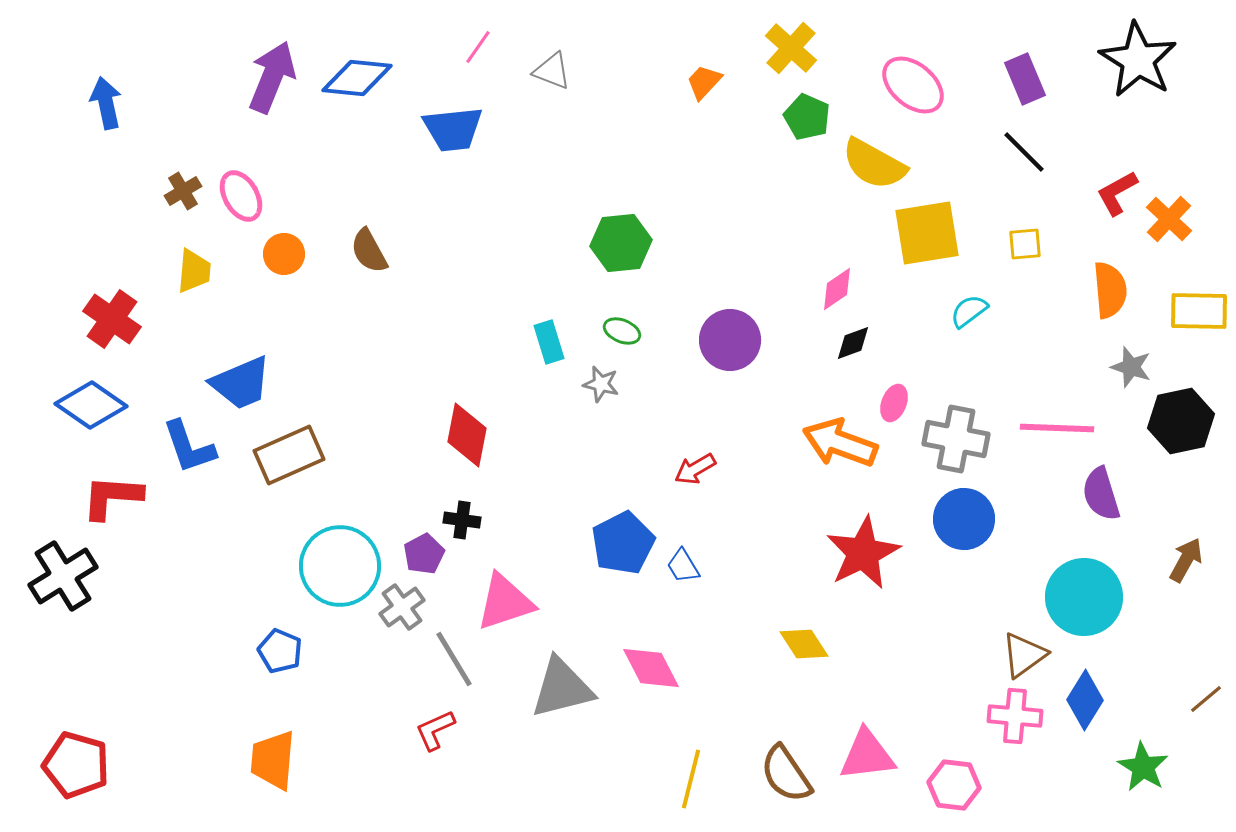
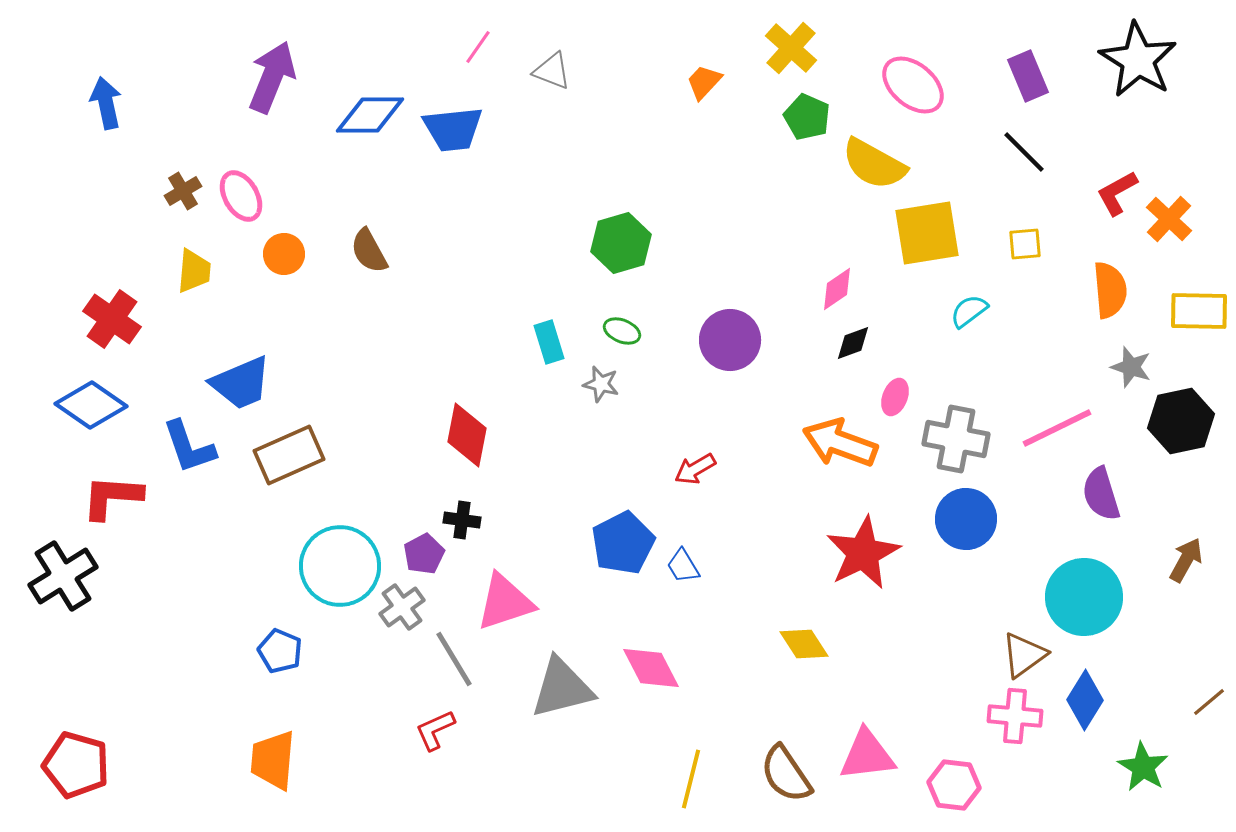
blue diamond at (357, 78): moved 13 px right, 37 px down; rotated 6 degrees counterclockwise
purple rectangle at (1025, 79): moved 3 px right, 3 px up
green hexagon at (621, 243): rotated 10 degrees counterclockwise
pink ellipse at (894, 403): moved 1 px right, 6 px up
pink line at (1057, 428): rotated 28 degrees counterclockwise
blue circle at (964, 519): moved 2 px right
brown line at (1206, 699): moved 3 px right, 3 px down
